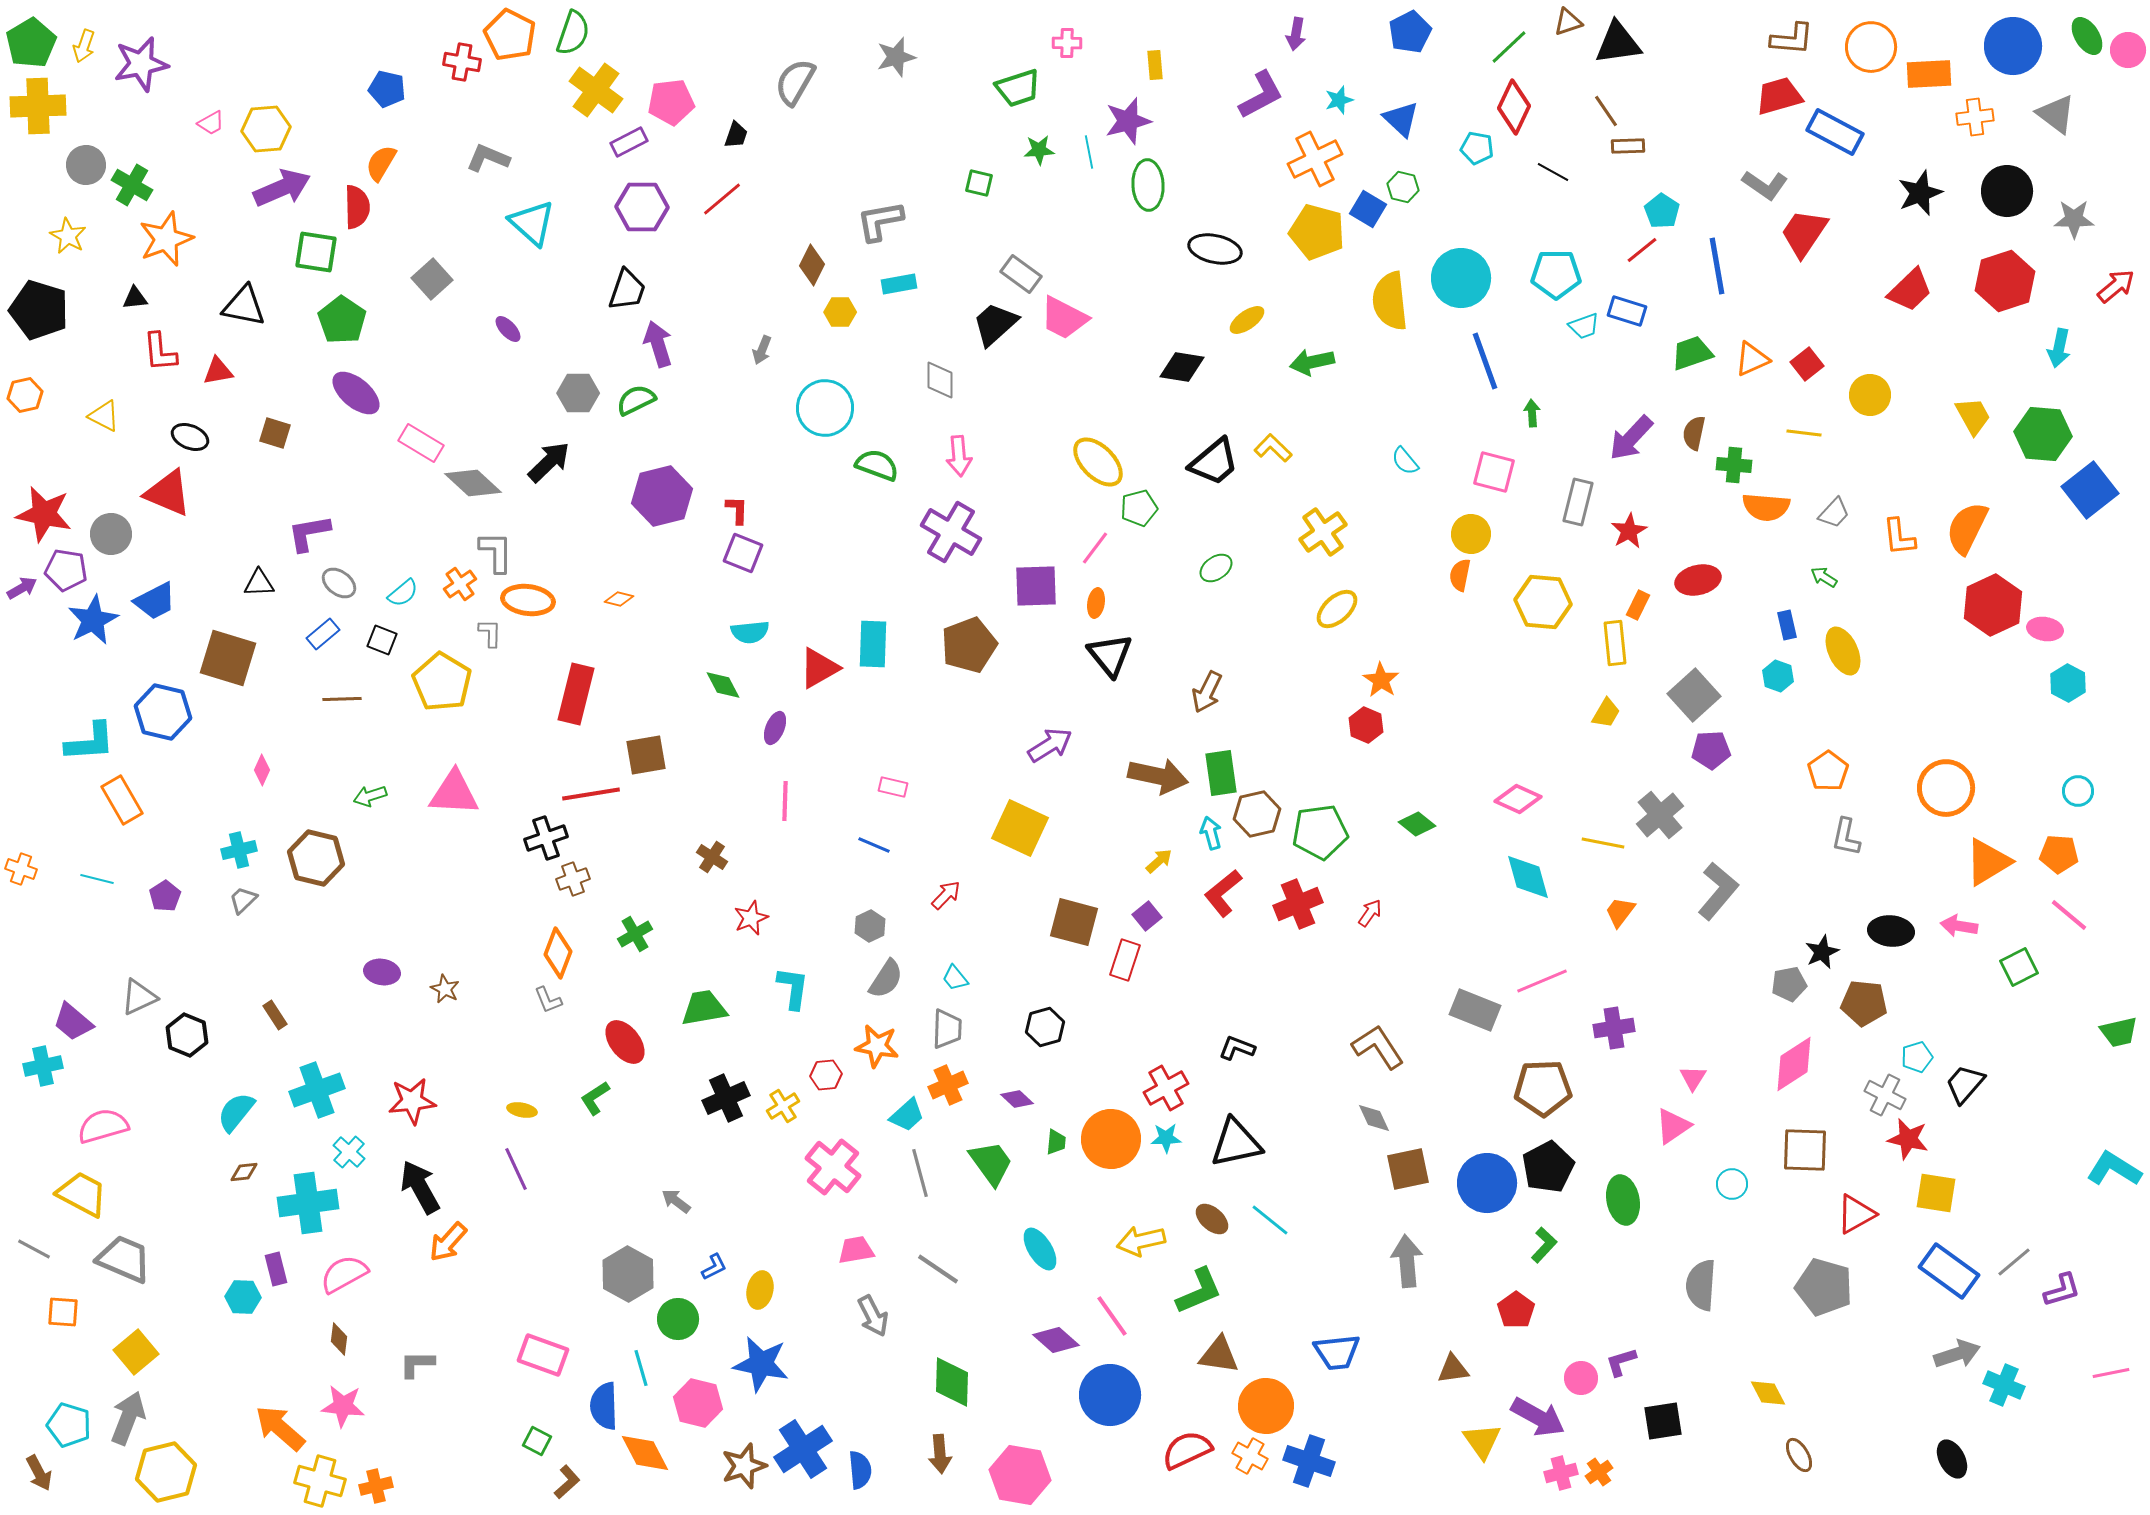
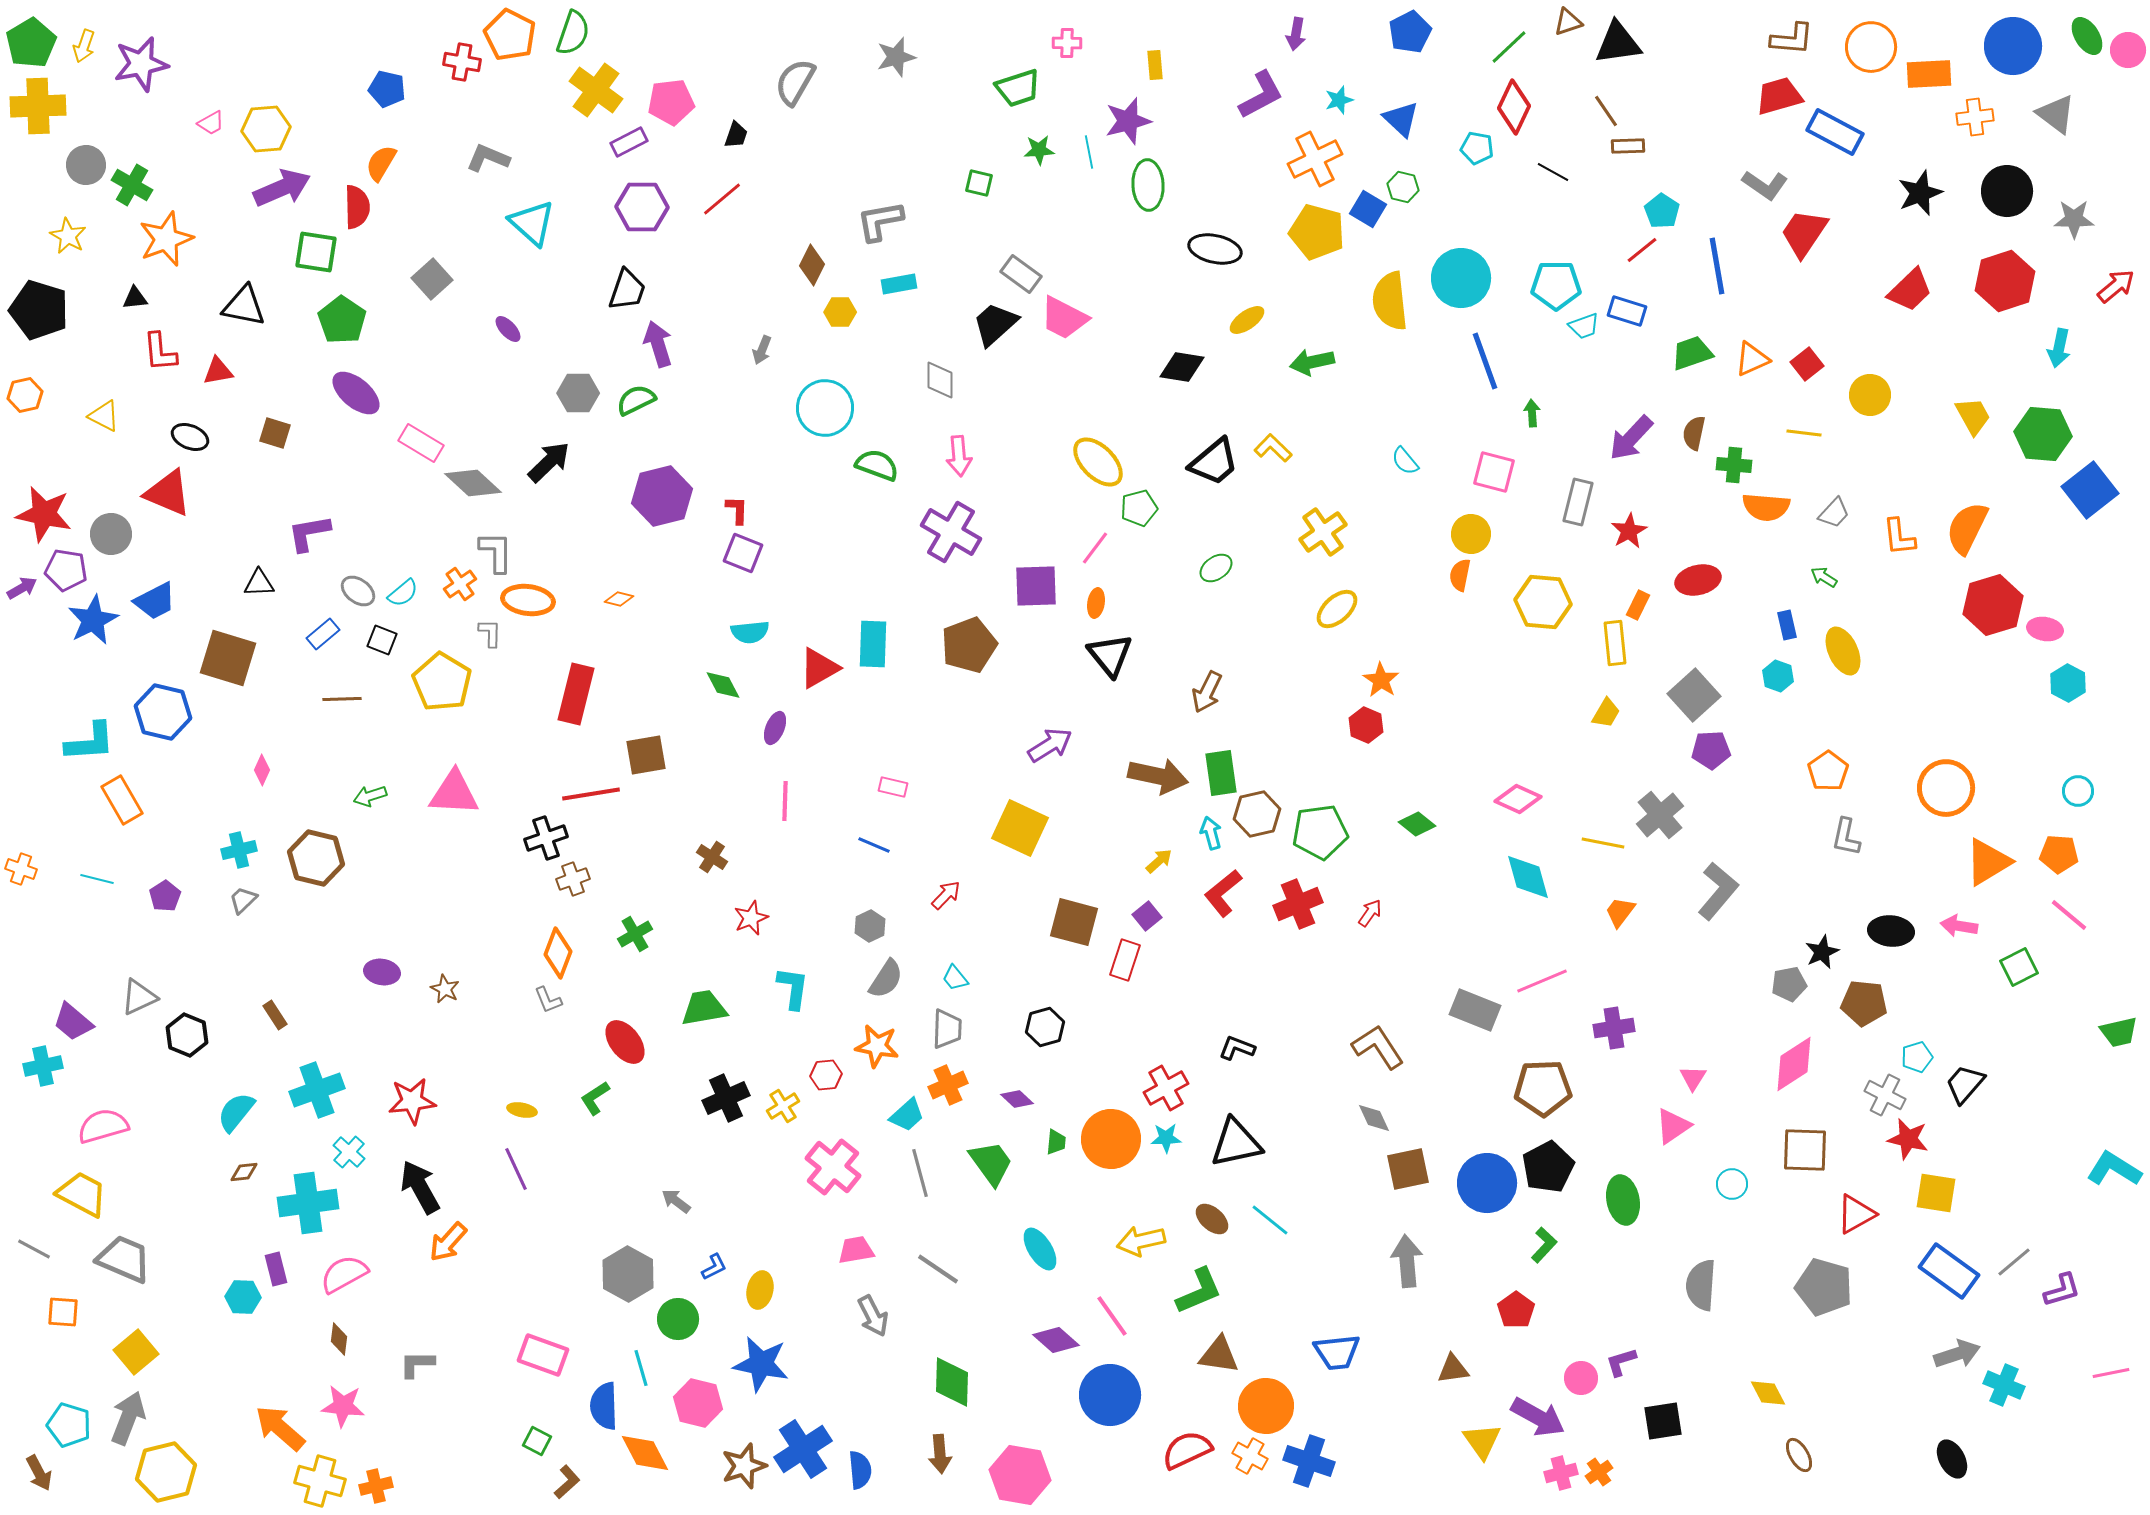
cyan pentagon at (1556, 274): moved 11 px down
gray ellipse at (339, 583): moved 19 px right, 8 px down
red hexagon at (1993, 605): rotated 8 degrees clockwise
